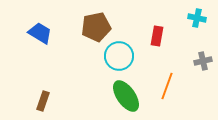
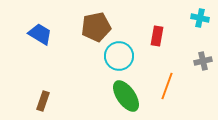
cyan cross: moved 3 px right
blue trapezoid: moved 1 px down
